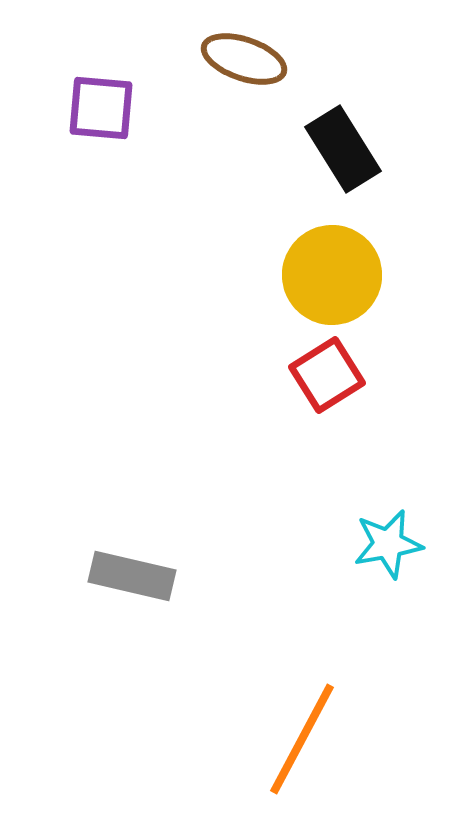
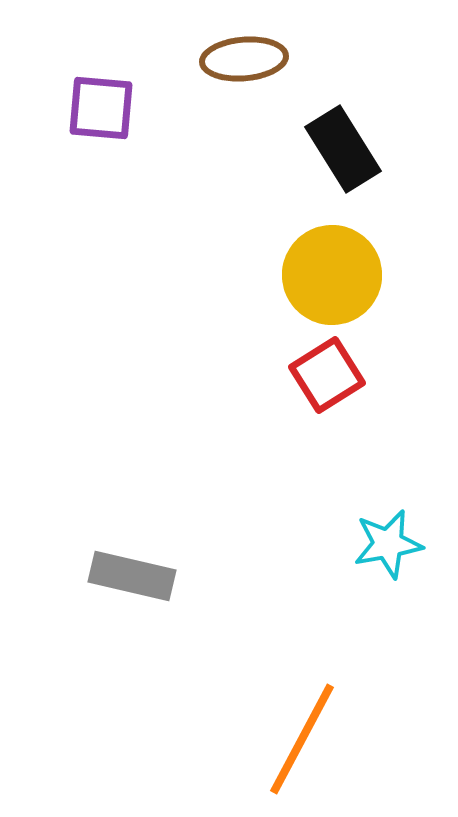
brown ellipse: rotated 24 degrees counterclockwise
